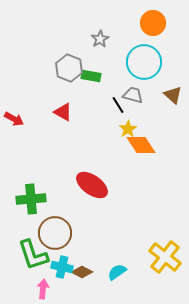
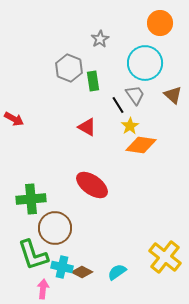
orange circle: moved 7 px right
cyan circle: moved 1 px right, 1 px down
green rectangle: moved 2 px right, 5 px down; rotated 72 degrees clockwise
gray trapezoid: moved 2 px right; rotated 40 degrees clockwise
red triangle: moved 24 px right, 15 px down
yellow star: moved 2 px right, 3 px up
orange diamond: rotated 48 degrees counterclockwise
brown circle: moved 5 px up
